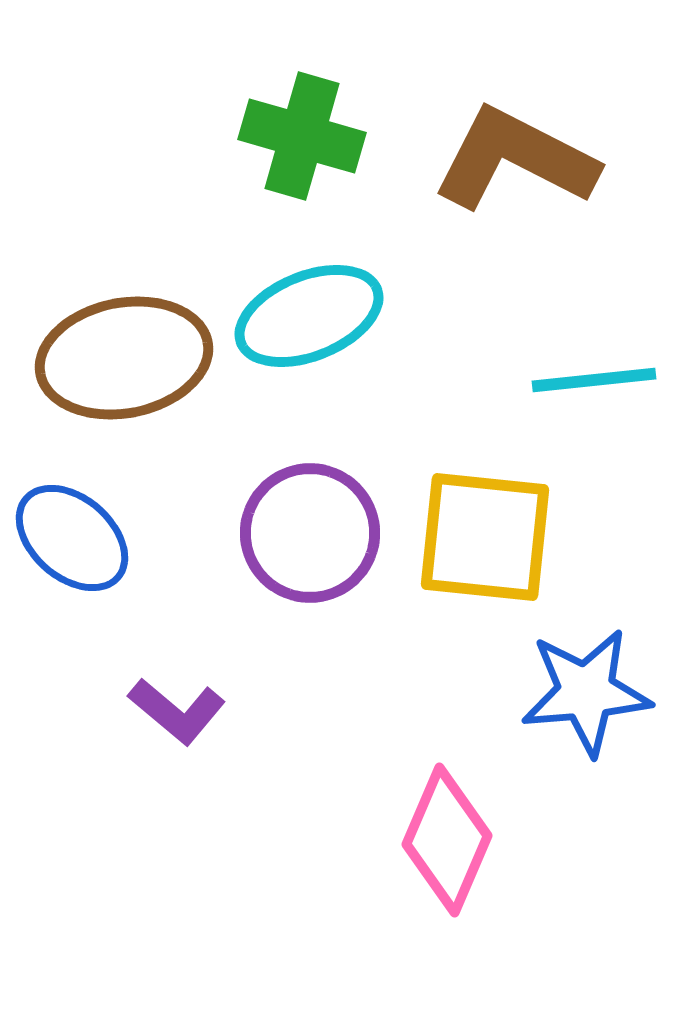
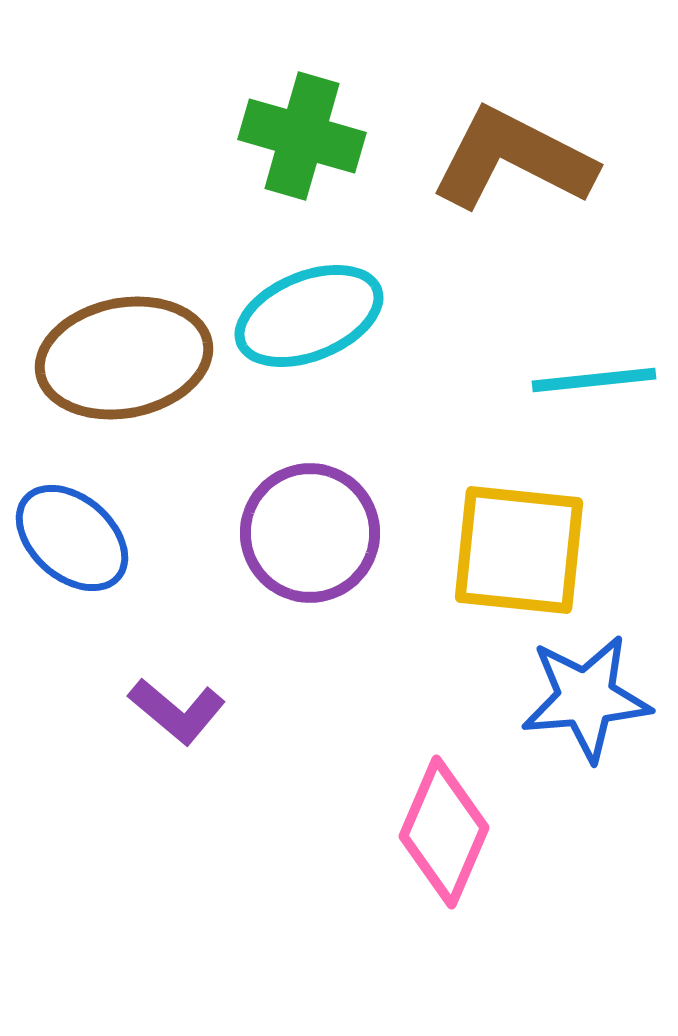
brown L-shape: moved 2 px left
yellow square: moved 34 px right, 13 px down
blue star: moved 6 px down
pink diamond: moved 3 px left, 8 px up
